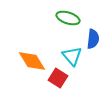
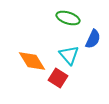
blue semicircle: rotated 18 degrees clockwise
cyan triangle: moved 3 px left, 1 px up
